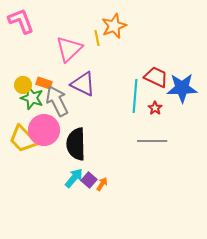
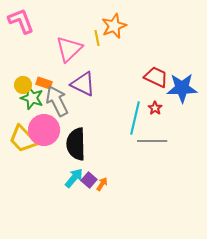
cyan line: moved 22 px down; rotated 8 degrees clockwise
